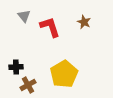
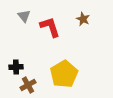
brown star: moved 1 px left, 3 px up
